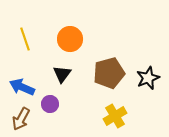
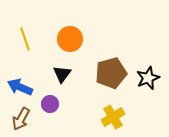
brown pentagon: moved 2 px right
blue arrow: moved 2 px left
yellow cross: moved 2 px left, 1 px down
